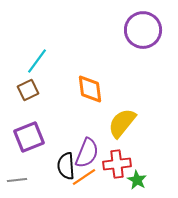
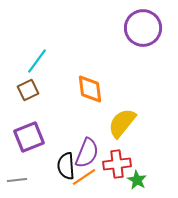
purple circle: moved 2 px up
